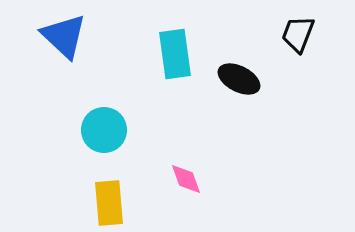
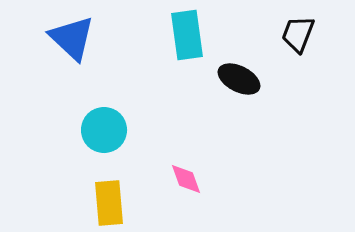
blue triangle: moved 8 px right, 2 px down
cyan rectangle: moved 12 px right, 19 px up
